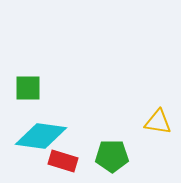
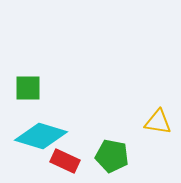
cyan diamond: rotated 9 degrees clockwise
green pentagon: rotated 12 degrees clockwise
red rectangle: moved 2 px right; rotated 8 degrees clockwise
